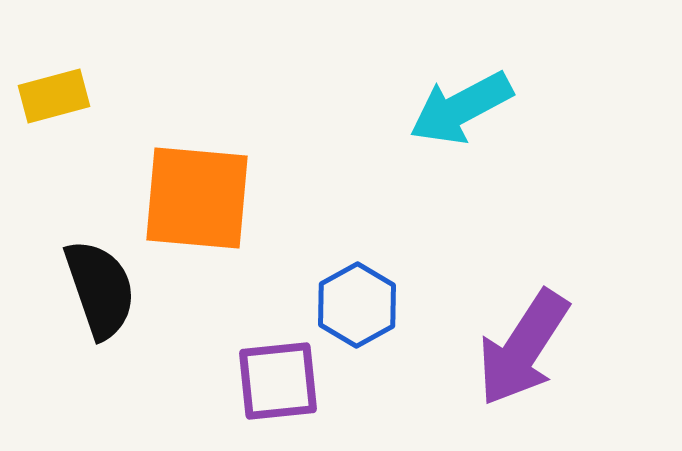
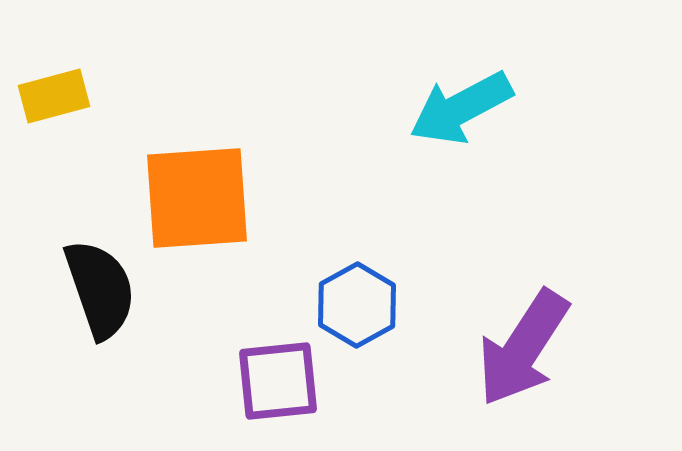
orange square: rotated 9 degrees counterclockwise
